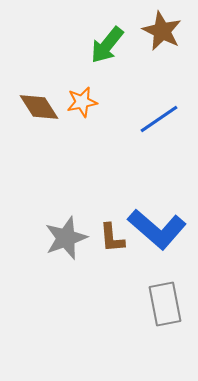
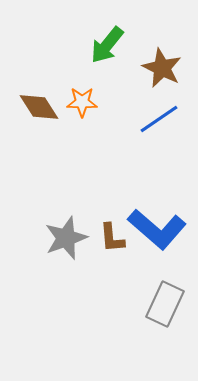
brown star: moved 37 px down
orange star: rotated 12 degrees clockwise
gray rectangle: rotated 36 degrees clockwise
